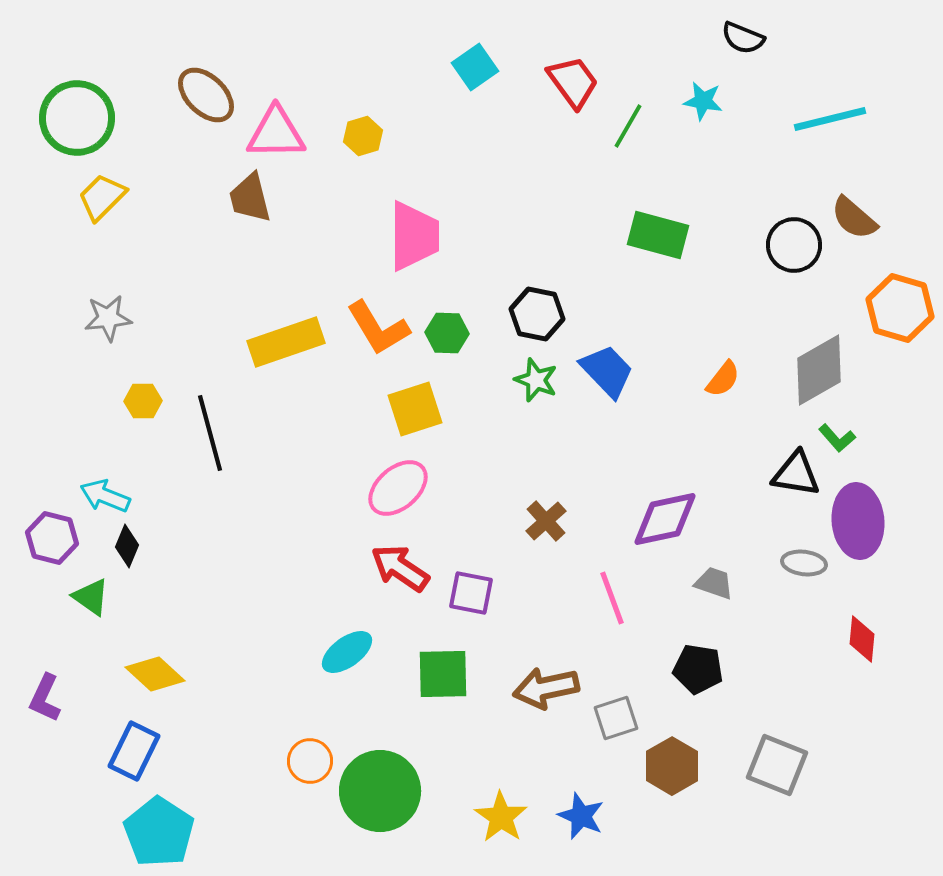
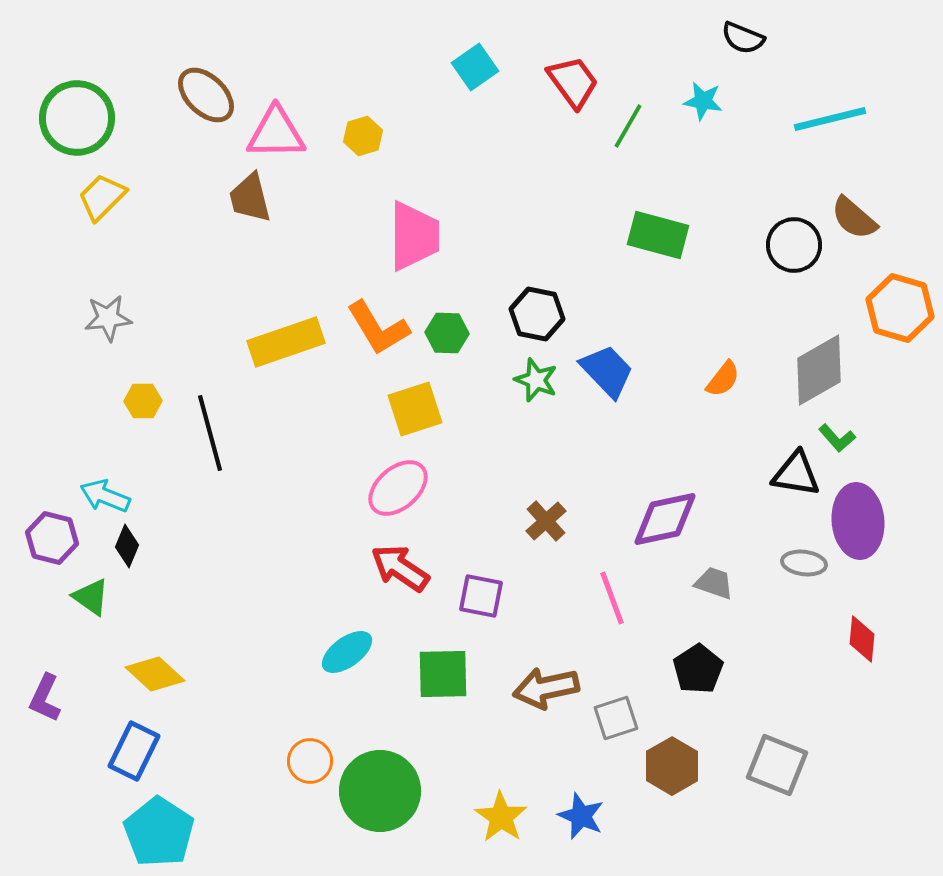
purple square at (471, 593): moved 10 px right, 3 px down
black pentagon at (698, 669): rotated 30 degrees clockwise
